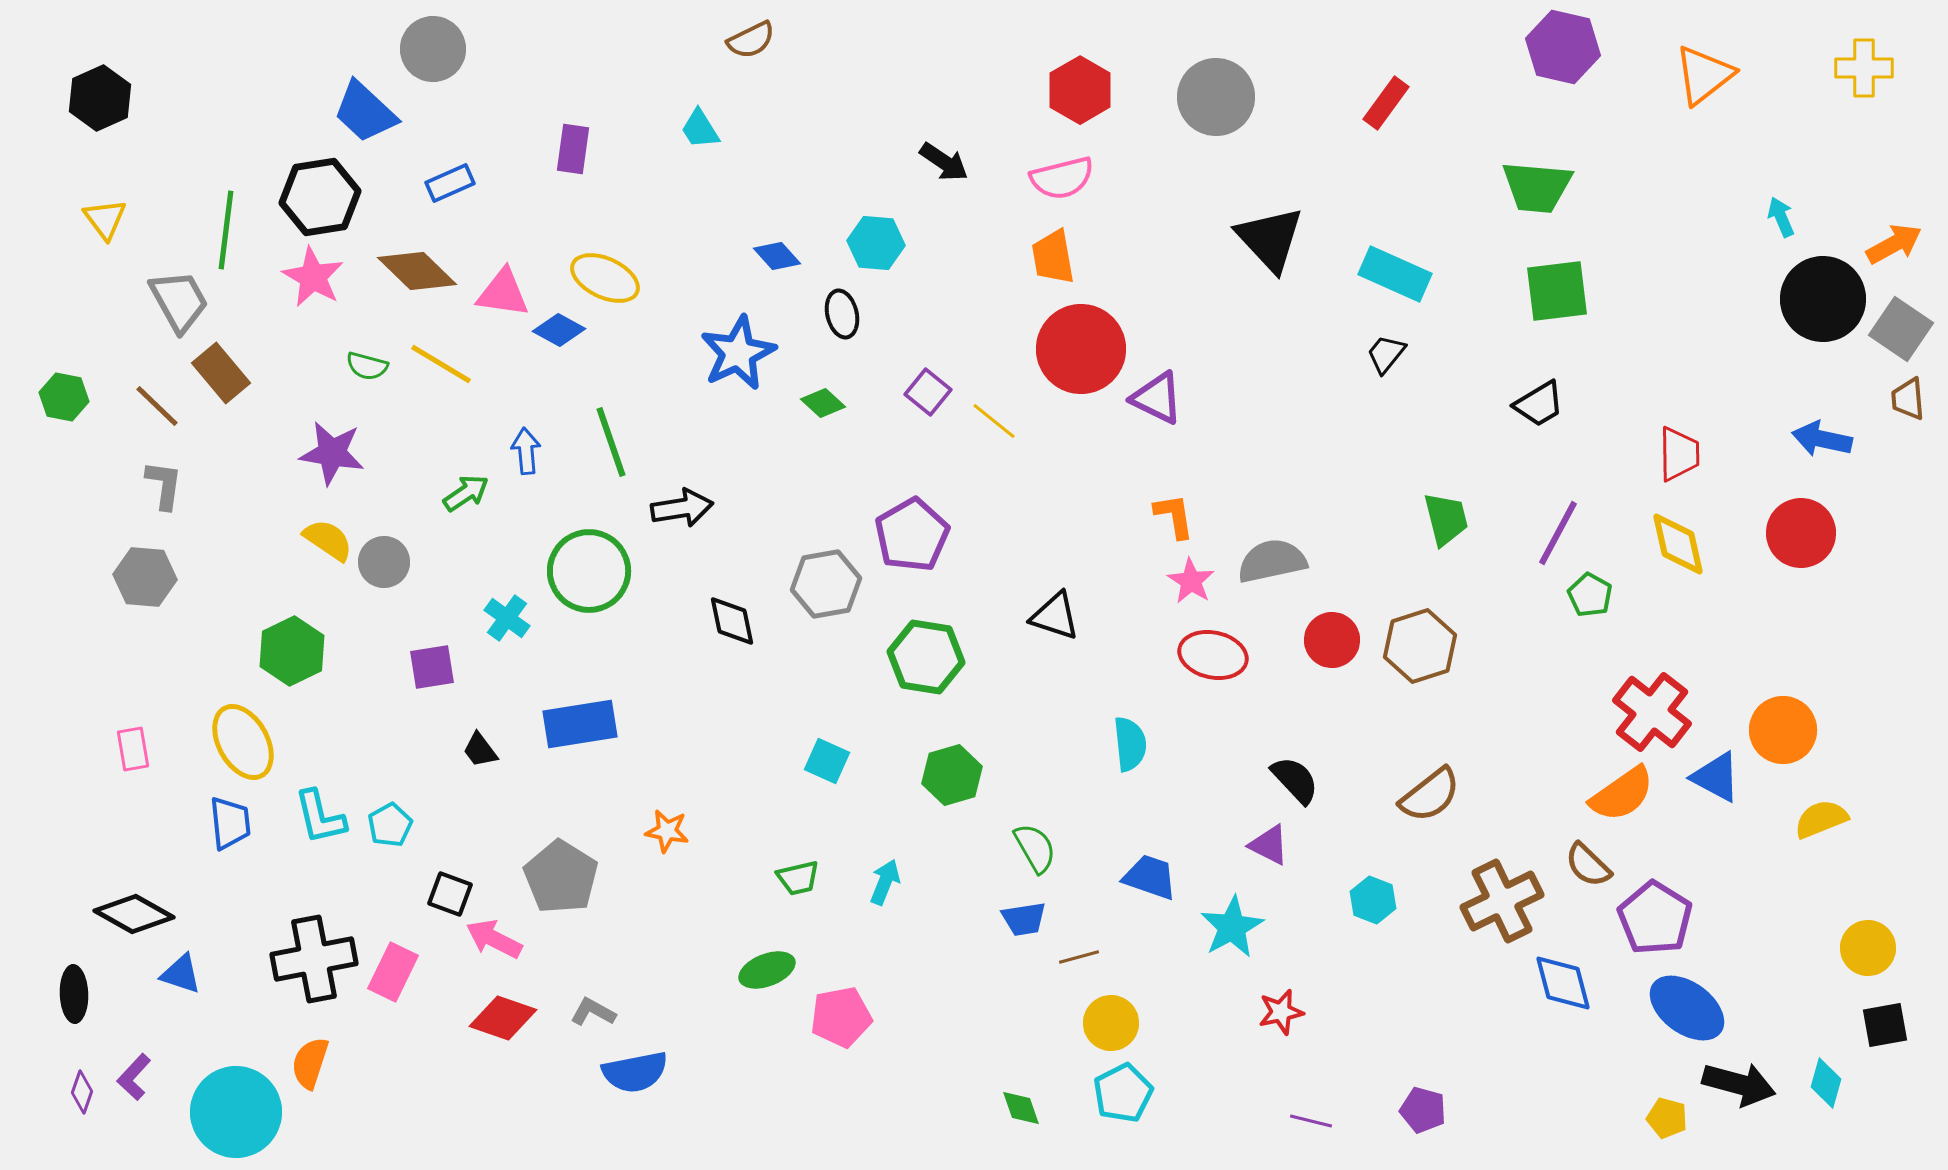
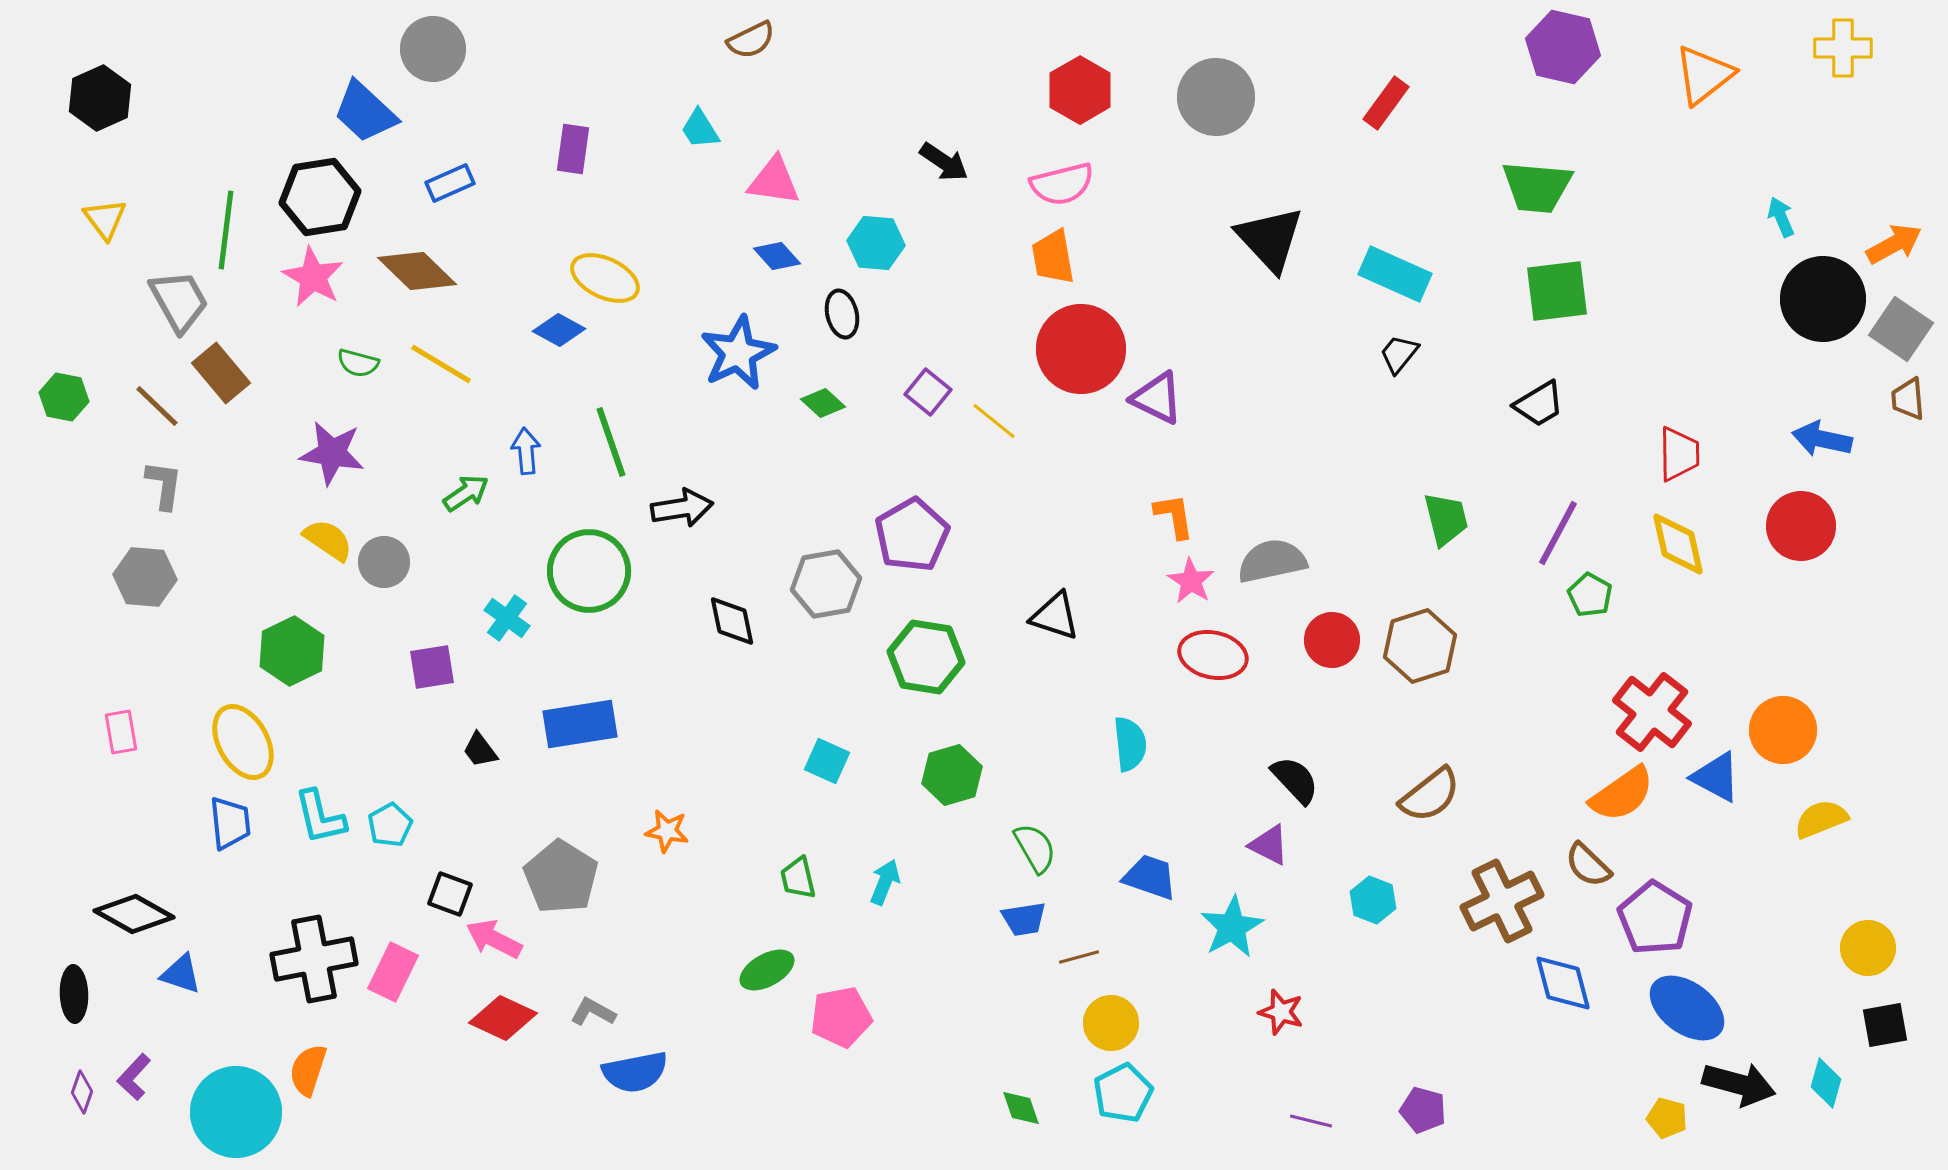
yellow cross at (1864, 68): moved 21 px left, 20 px up
pink semicircle at (1062, 178): moved 6 px down
pink triangle at (503, 293): moved 271 px right, 112 px up
black trapezoid at (1386, 354): moved 13 px right
green semicircle at (367, 366): moved 9 px left, 3 px up
red circle at (1801, 533): moved 7 px up
pink rectangle at (133, 749): moved 12 px left, 17 px up
green trapezoid at (798, 878): rotated 90 degrees clockwise
green ellipse at (767, 970): rotated 8 degrees counterclockwise
red star at (1281, 1012): rotated 30 degrees clockwise
red diamond at (503, 1018): rotated 6 degrees clockwise
orange semicircle at (310, 1063): moved 2 px left, 7 px down
